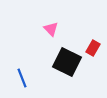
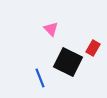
black square: moved 1 px right
blue line: moved 18 px right
